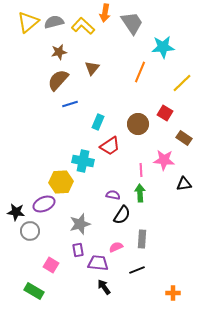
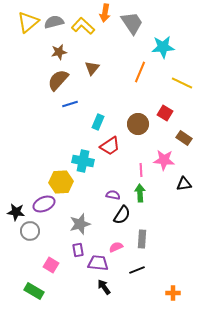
yellow line: rotated 70 degrees clockwise
